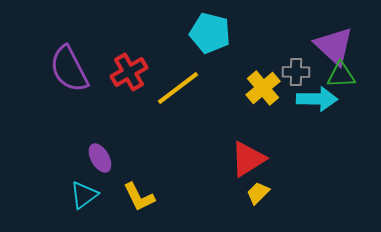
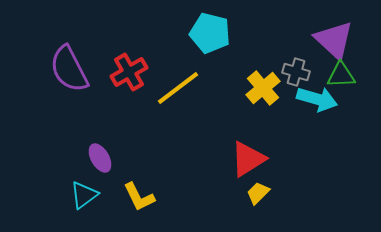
purple triangle: moved 6 px up
gray cross: rotated 16 degrees clockwise
cyan arrow: rotated 15 degrees clockwise
